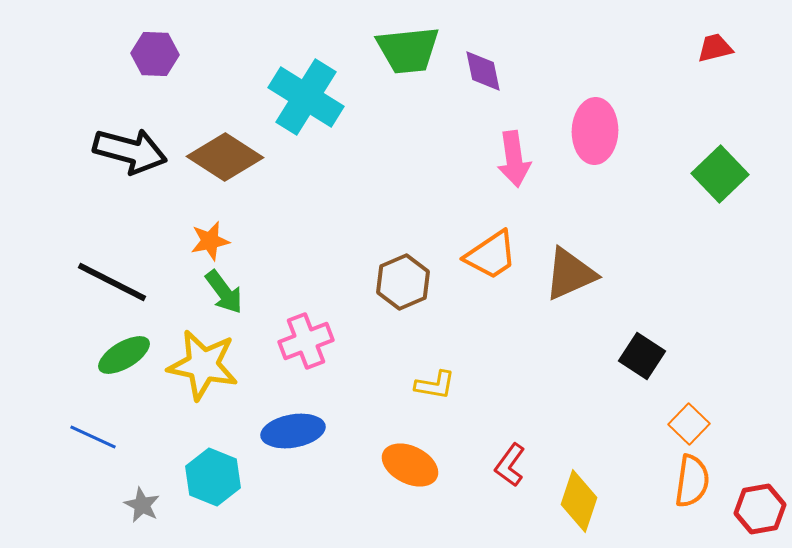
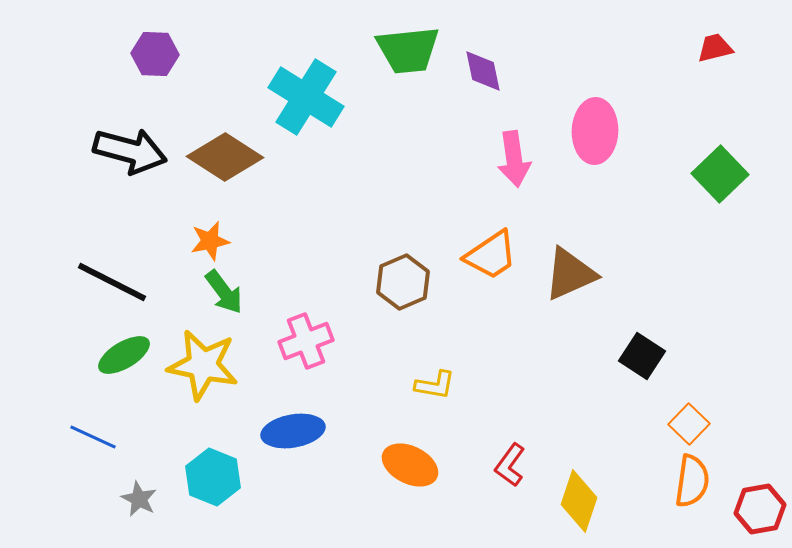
gray star: moved 3 px left, 6 px up
